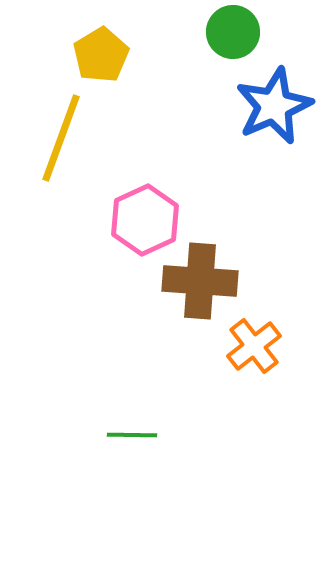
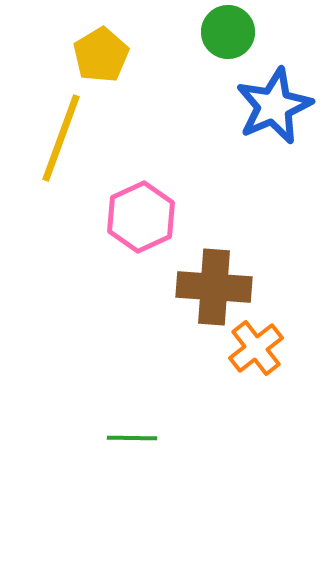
green circle: moved 5 px left
pink hexagon: moved 4 px left, 3 px up
brown cross: moved 14 px right, 6 px down
orange cross: moved 2 px right, 2 px down
green line: moved 3 px down
